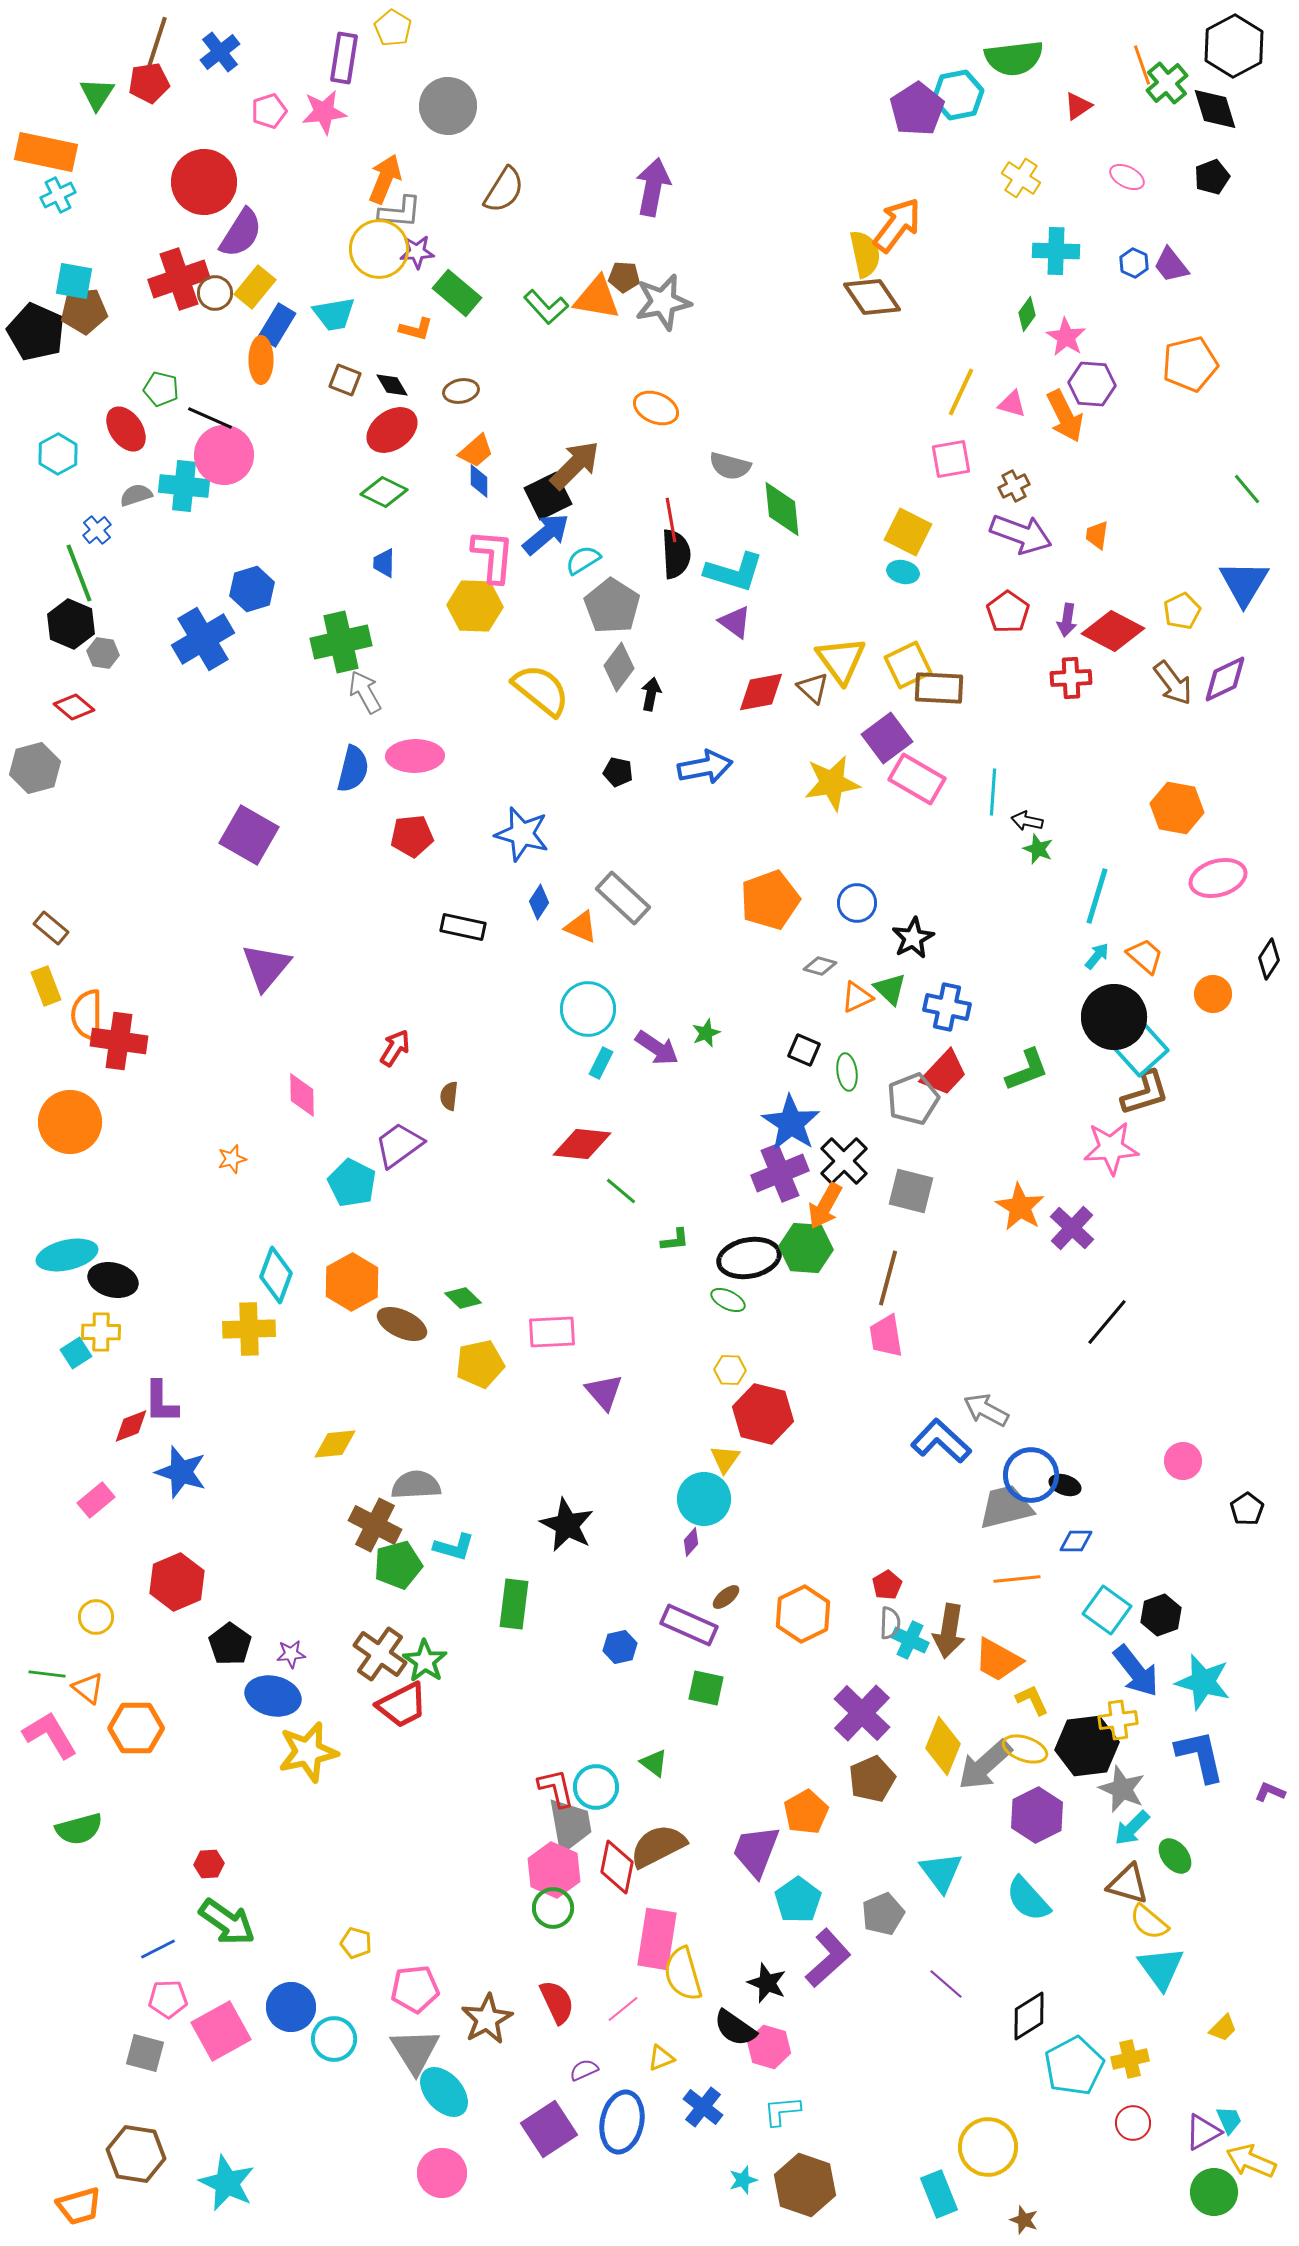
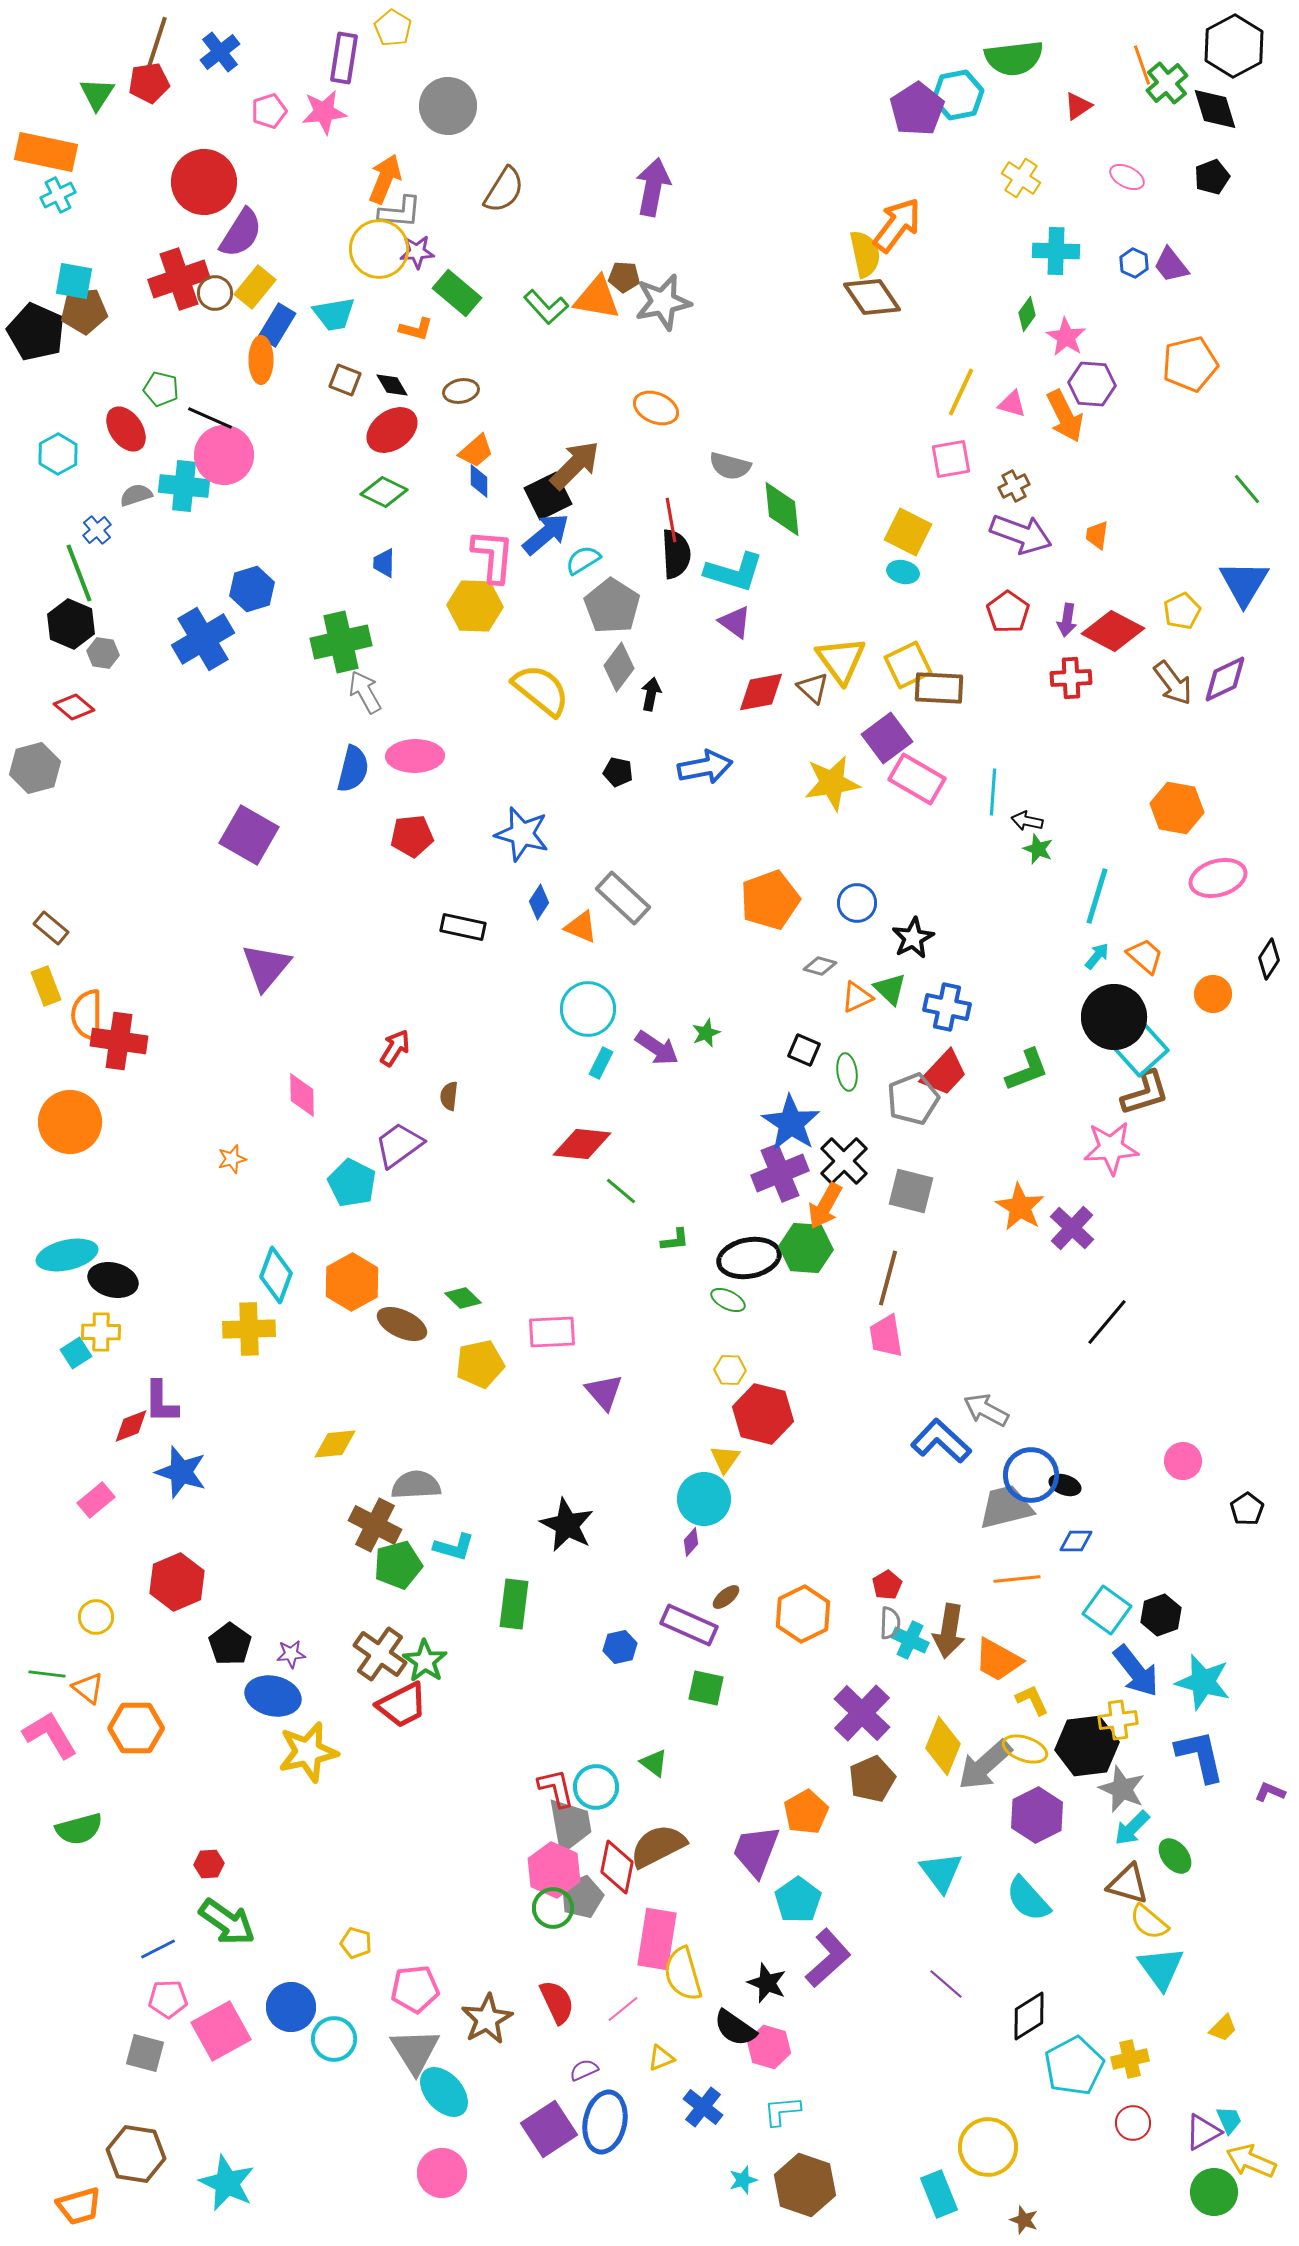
gray pentagon at (883, 1914): moved 301 px left, 17 px up
blue ellipse at (622, 2122): moved 17 px left
